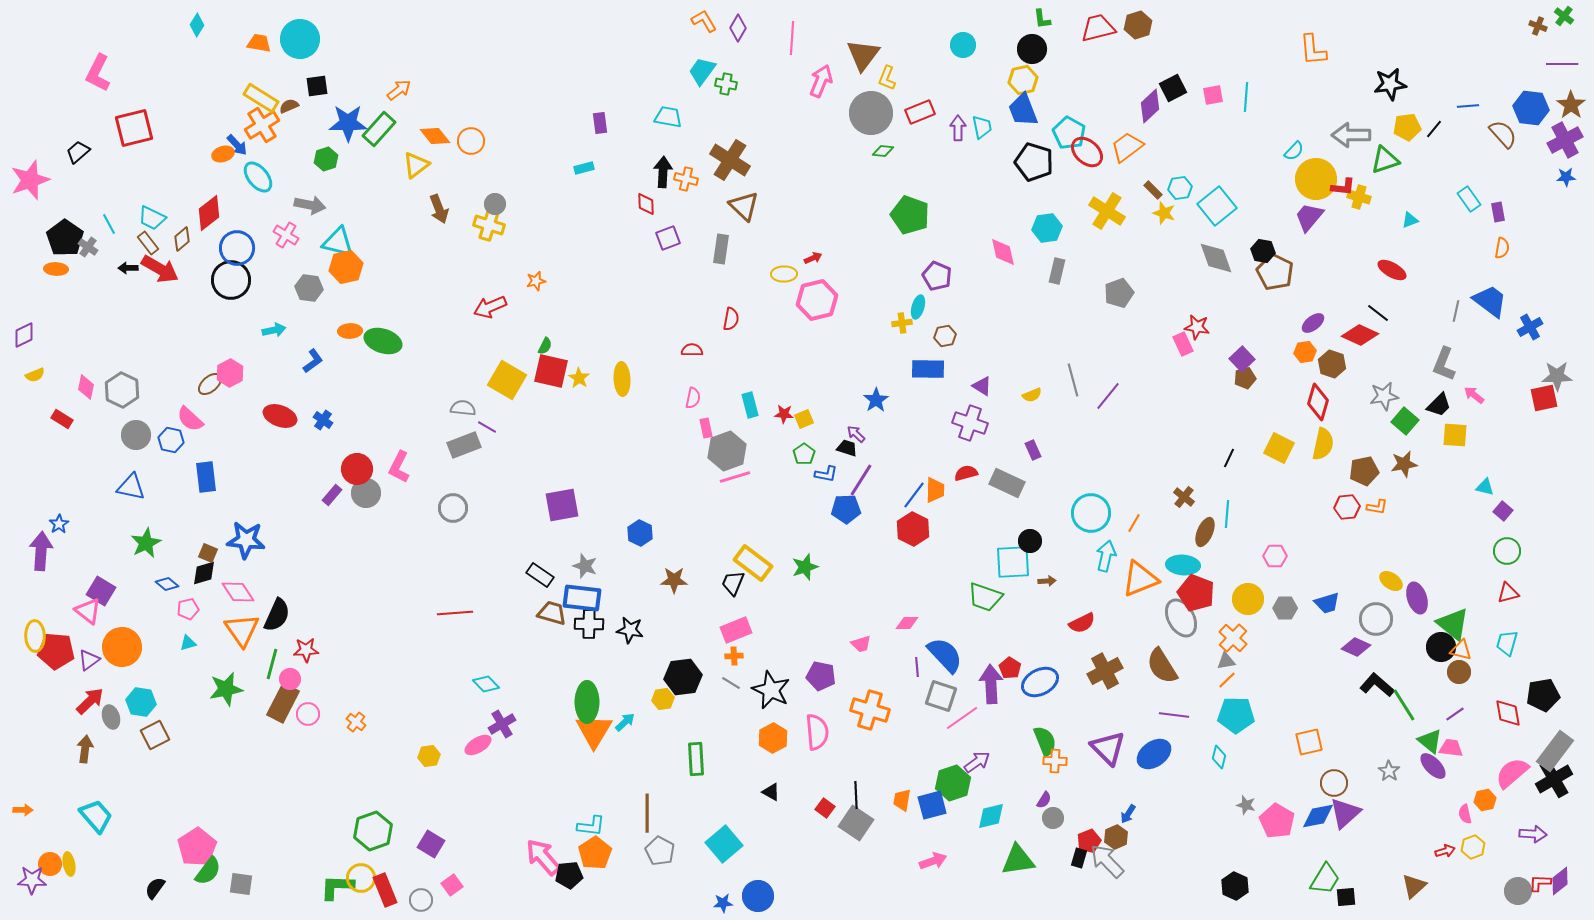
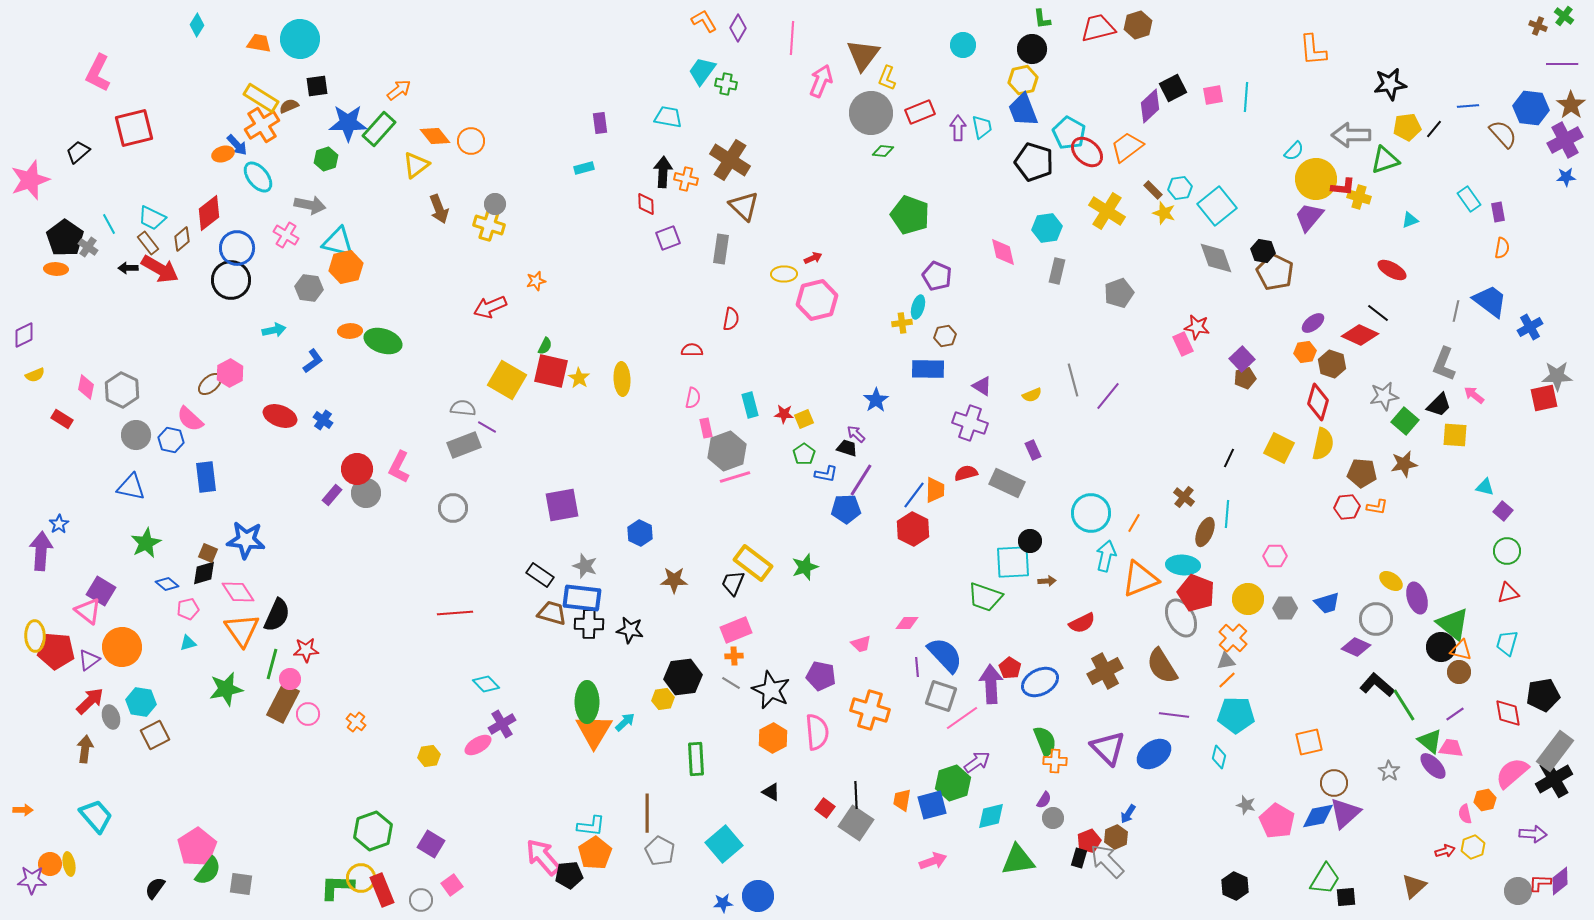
brown pentagon at (1364, 471): moved 2 px left, 2 px down; rotated 16 degrees clockwise
red rectangle at (385, 890): moved 3 px left
